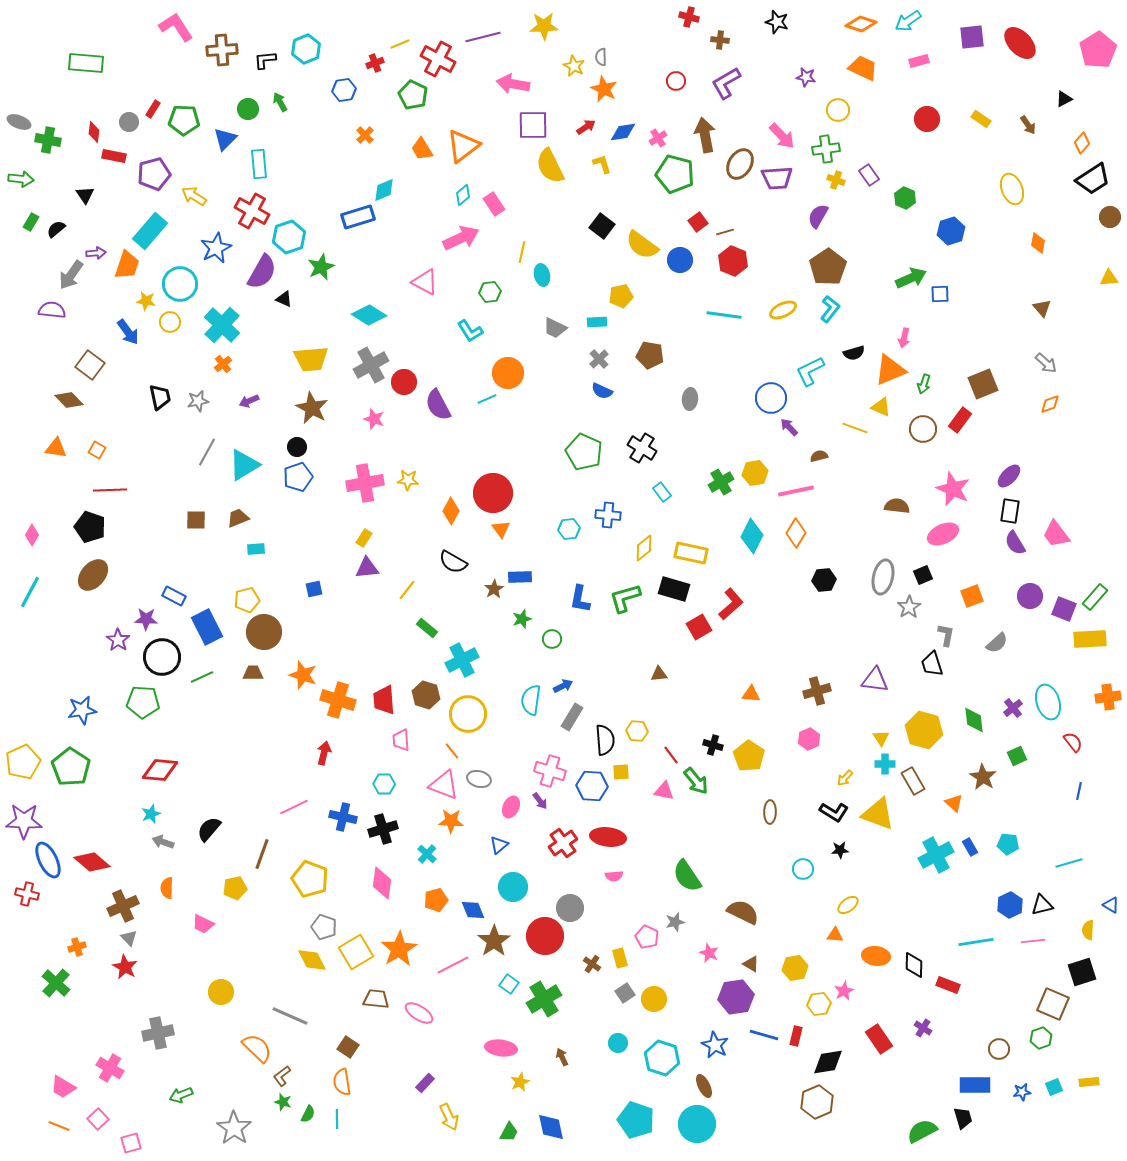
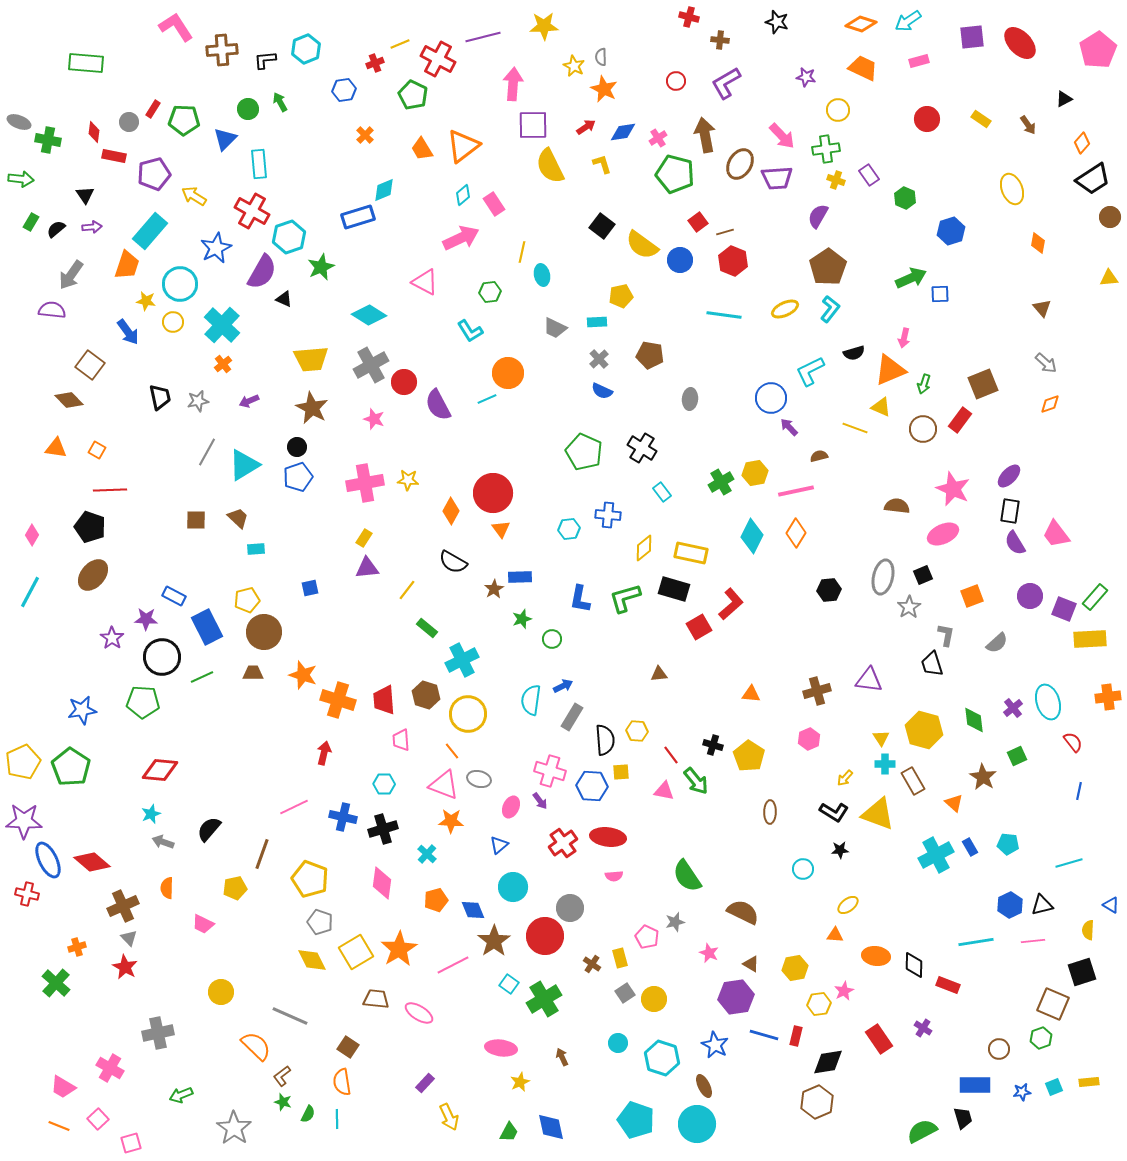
pink arrow at (513, 84): rotated 84 degrees clockwise
purple arrow at (96, 253): moved 4 px left, 26 px up
yellow ellipse at (783, 310): moved 2 px right, 1 px up
yellow circle at (170, 322): moved 3 px right
brown trapezoid at (238, 518): rotated 65 degrees clockwise
black hexagon at (824, 580): moved 5 px right, 10 px down
blue square at (314, 589): moved 4 px left, 1 px up
purple star at (118, 640): moved 6 px left, 2 px up
purple triangle at (875, 680): moved 6 px left
gray pentagon at (324, 927): moved 4 px left, 5 px up
orange semicircle at (257, 1048): moved 1 px left, 2 px up
